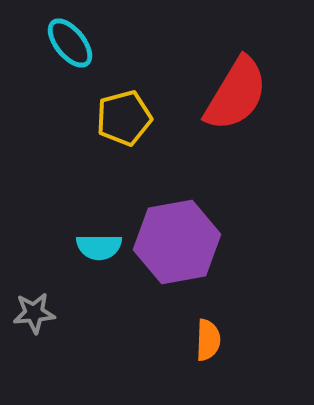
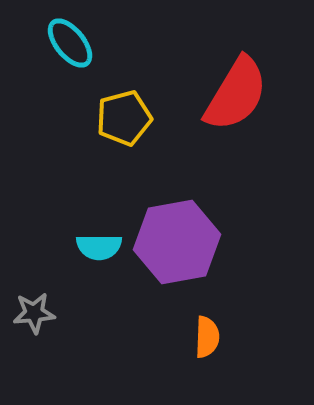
orange semicircle: moved 1 px left, 3 px up
